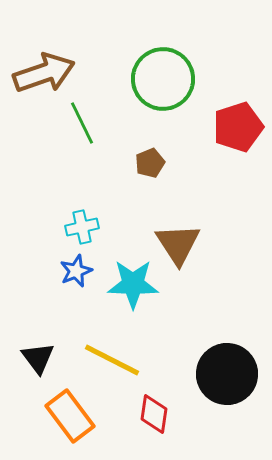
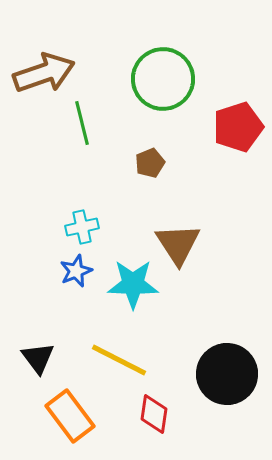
green line: rotated 12 degrees clockwise
yellow line: moved 7 px right
